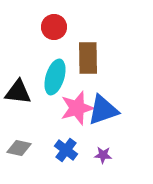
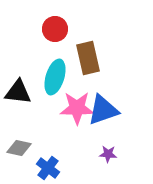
red circle: moved 1 px right, 2 px down
brown rectangle: rotated 12 degrees counterclockwise
pink star: rotated 16 degrees clockwise
blue cross: moved 18 px left, 18 px down
purple star: moved 5 px right, 1 px up
